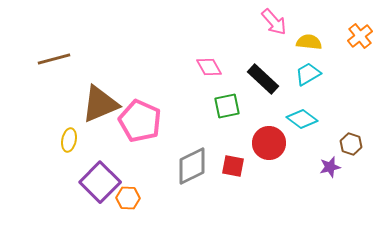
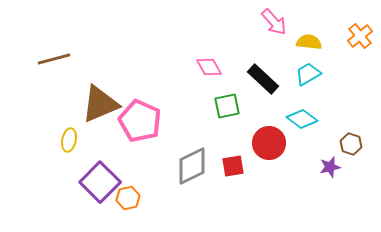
red square: rotated 20 degrees counterclockwise
orange hexagon: rotated 15 degrees counterclockwise
